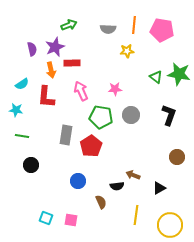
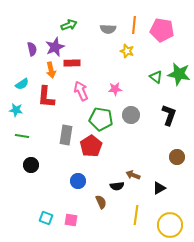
yellow star: rotated 24 degrees clockwise
green pentagon: moved 2 px down
